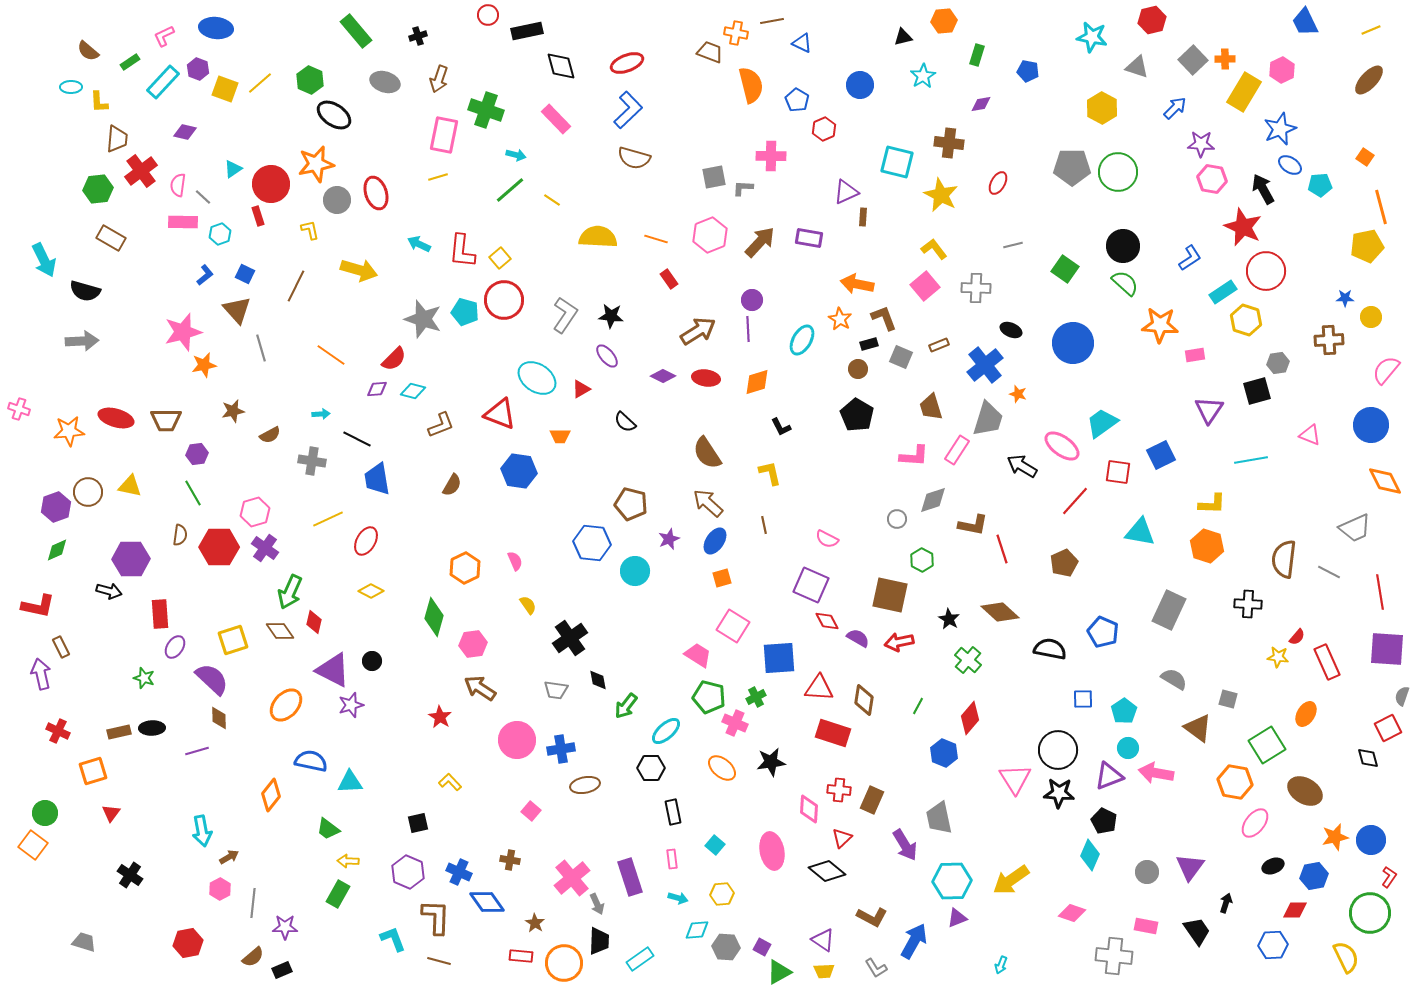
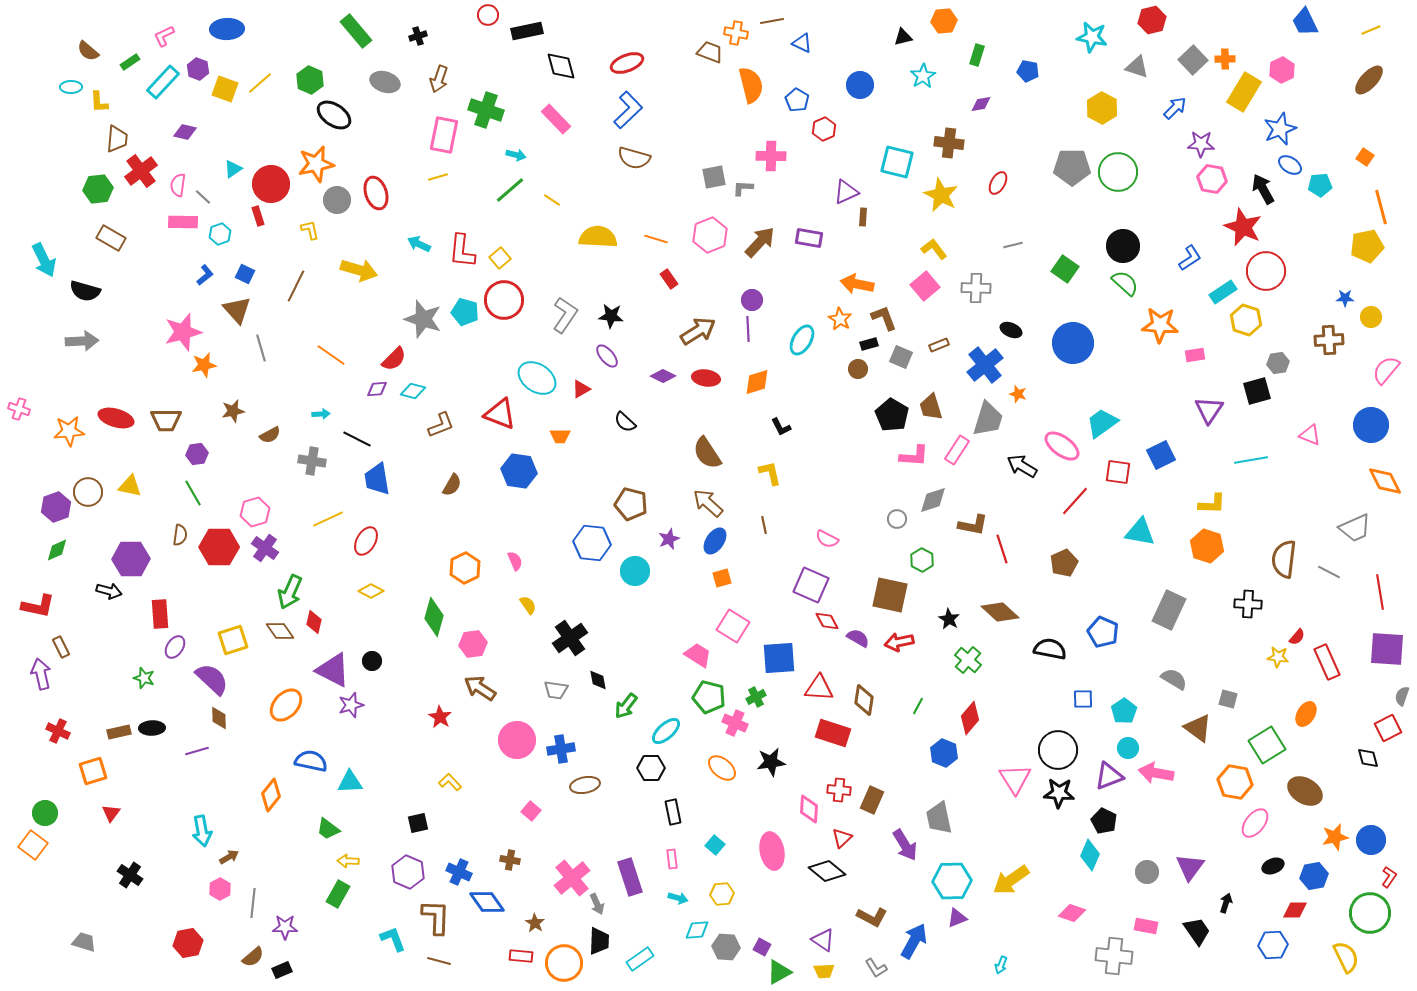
blue ellipse at (216, 28): moved 11 px right, 1 px down; rotated 8 degrees counterclockwise
black pentagon at (857, 415): moved 35 px right
